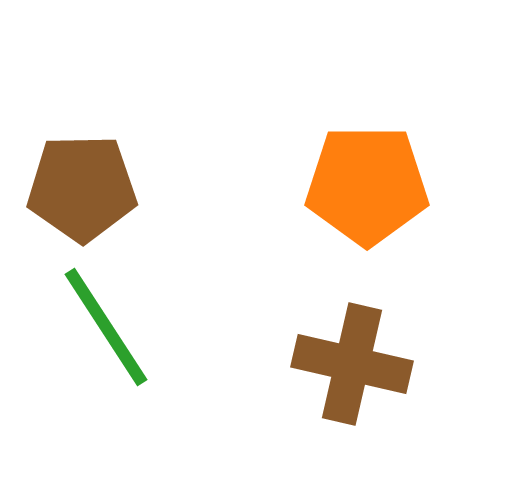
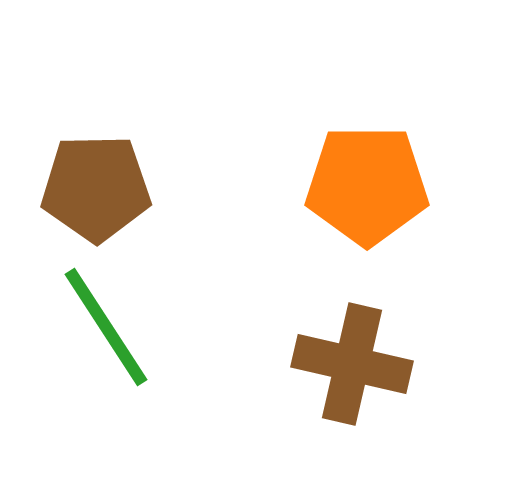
brown pentagon: moved 14 px right
